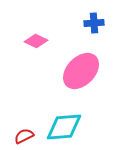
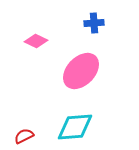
cyan diamond: moved 11 px right
